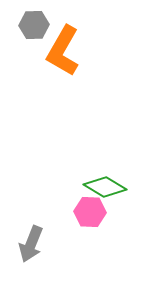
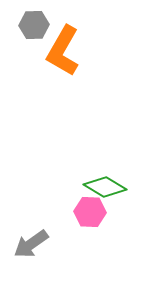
gray arrow: rotated 33 degrees clockwise
